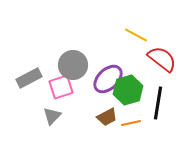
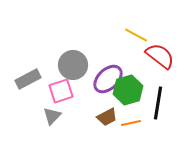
red semicircle: moved 2 px left, 3 px up
gray rectangle: moved 1 px left, 1 px down
pink square: moved 4 px down
